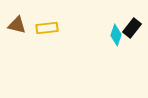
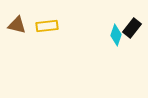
yellow rectangle: moved 2 px up
